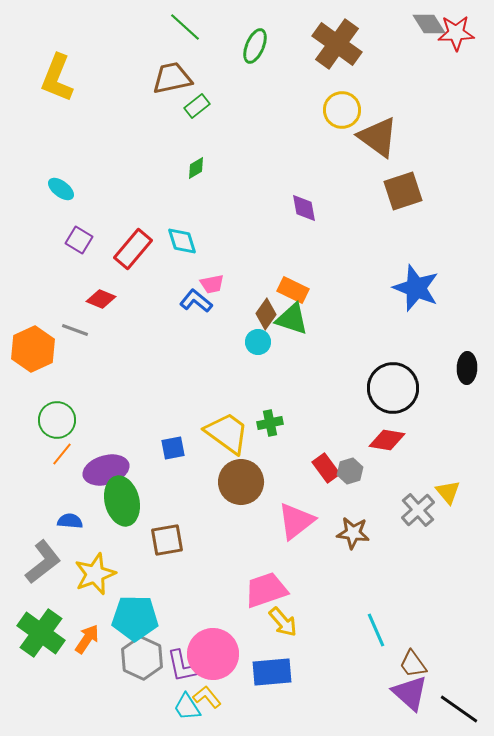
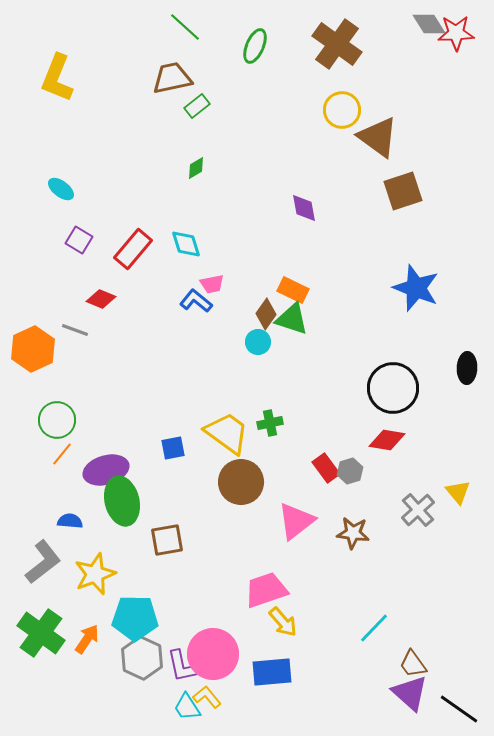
cyan diamond at (182, 241): moved 4 px right, 3 px down
yellow triangle at (448, 492): moved 10 px right
cyan line at (376, 630): moved 2 px left, 2 px up; rotated 68 degrees clockwise
